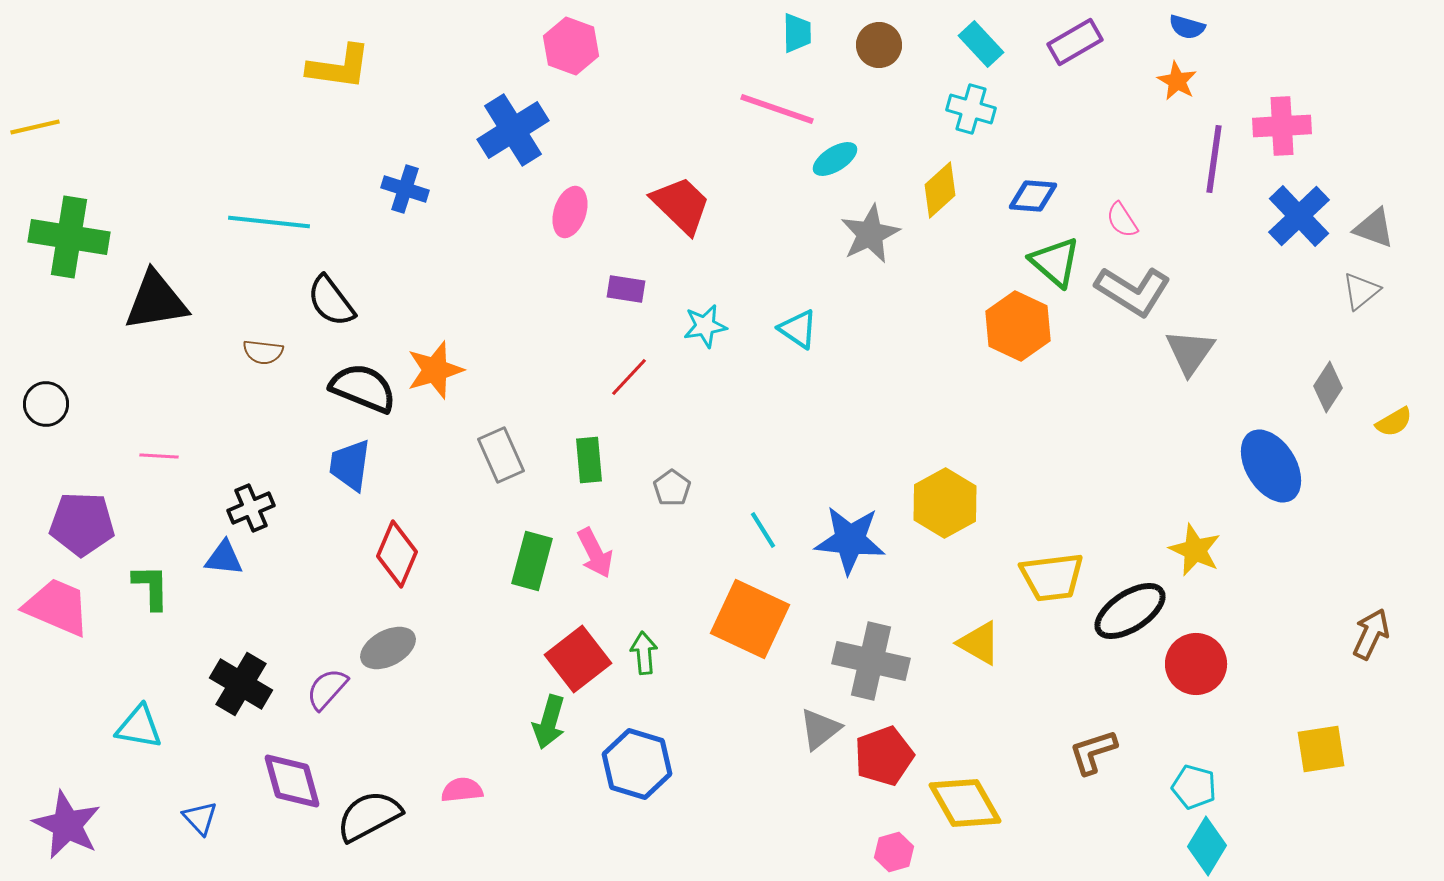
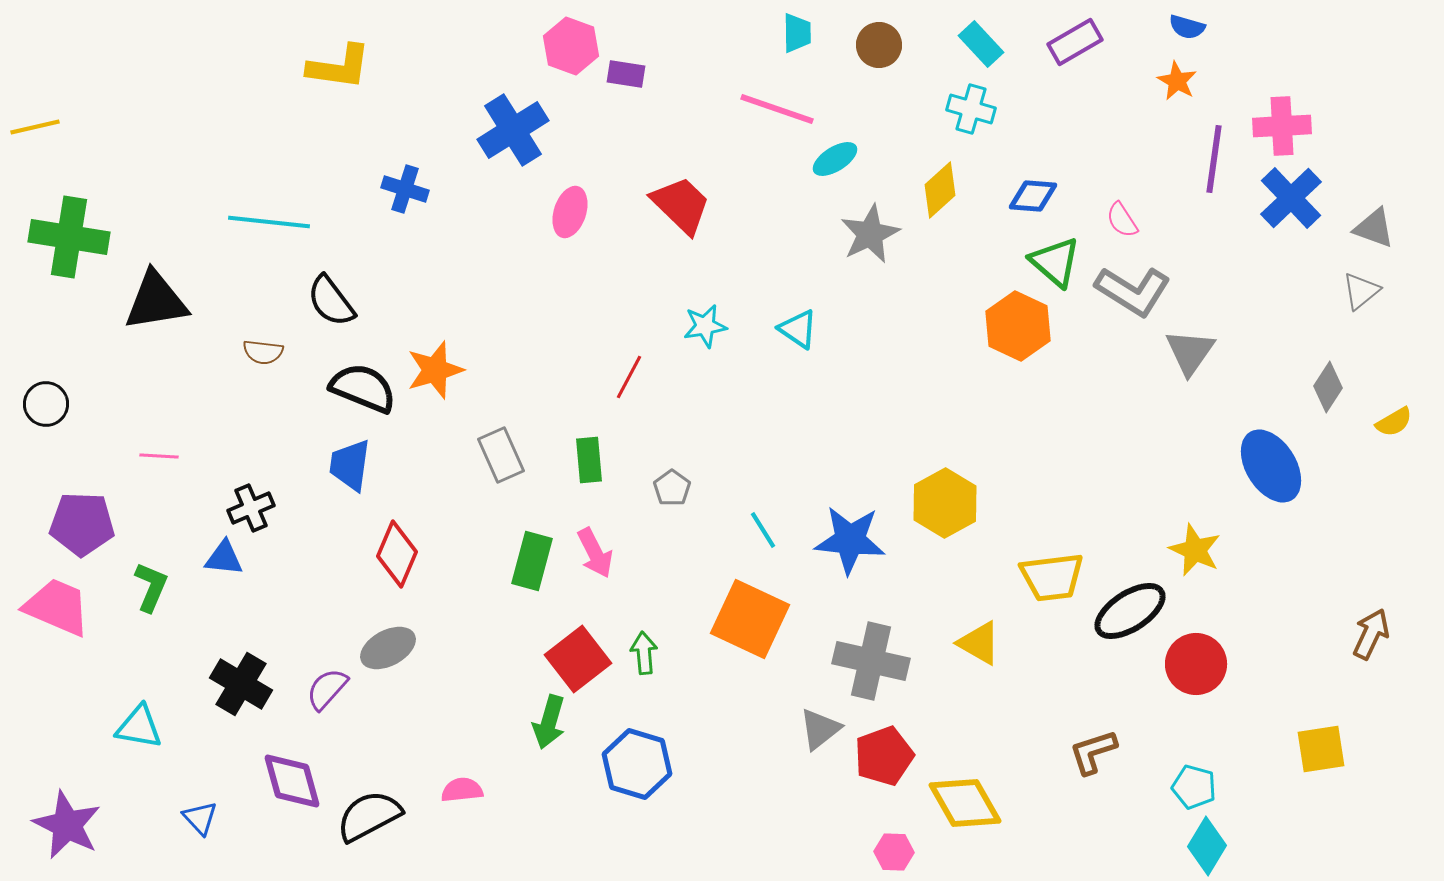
blue cross at (1299, 216): moved 8 px left, 18 px up
purple rectangle at (626, 289): moved 215 px up
red line at (629, 377): rotated 15 degrees counterclockwise
green L-shape at (151, 587): rotated 24 degrees clockwise
pink hexagon at (894, 852): rotated 18 degrees clockwise
